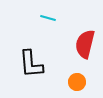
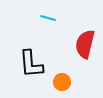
orange circle: moved 15 px left
